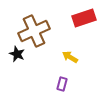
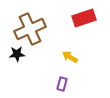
brown cross: moved 4 px left, 2 px up
black star: rotated 28 degrees counterclockwise
